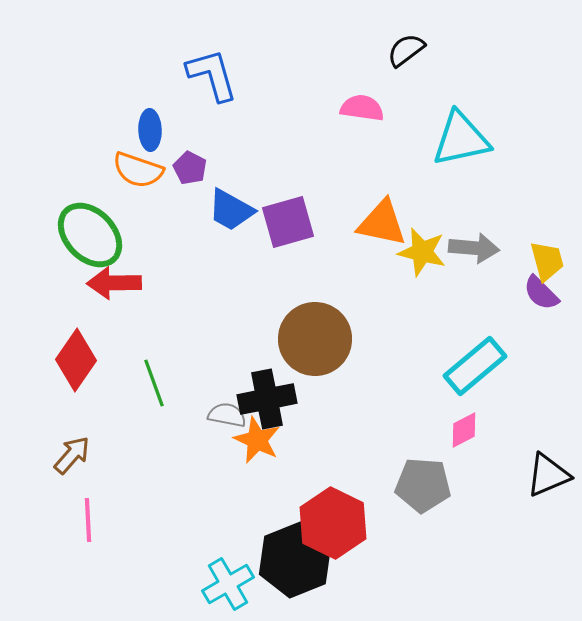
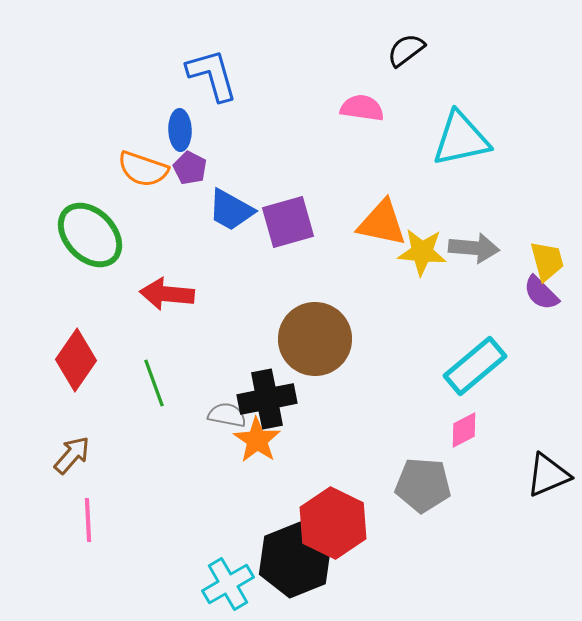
blue ellipse: moved 30 px right
orange semicircle: moved 5 px right, 1 px up
yellow star: rotated 9 degrees counterclockwise
red arrow: moved 53 px right, 11 px down; rotated 6 degrees clockwise
orange star: rotated 9 degrees clockwise
